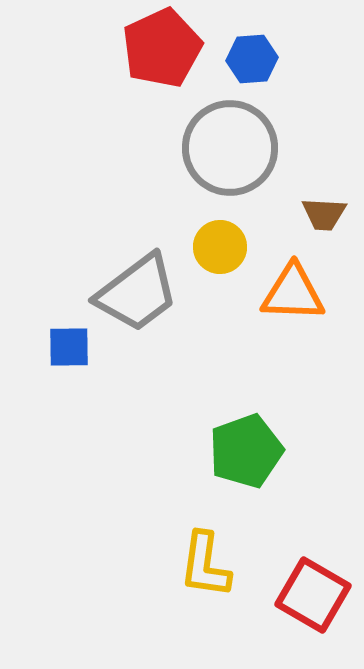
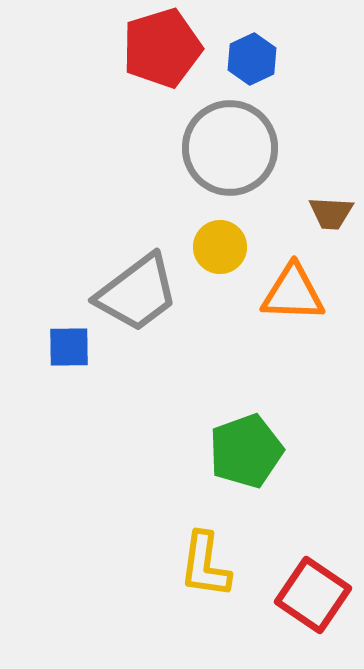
red pentagon: rotated 8 degrees clockwise
blue hexagon: rotated 21 degrees counterclockwise
brown trapezoid: moved 7 px right, 1 px up
red square: rotated 4 degrees clockwise
